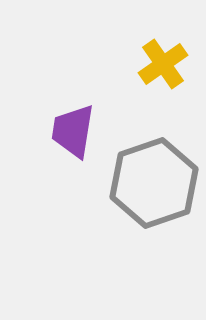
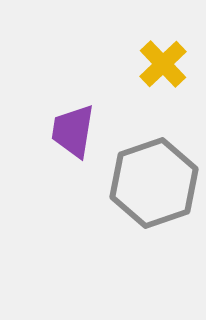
yellow cross: rotated 9 degrees counterclockwise
